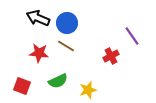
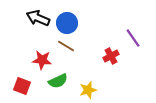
purple line: moved 1 px right, 2 px down
red star: moved 3 px right, 7 px down
